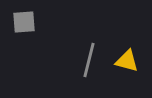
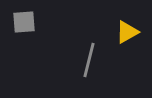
yellow triangle: moved 29 px up; rotated 45 degrees counterclockwise
